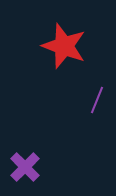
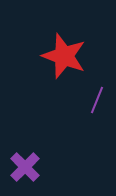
red star: moved 10 px down
